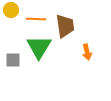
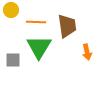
orange line: moved 3 px down
brown trapezoid: moved 2 px right
